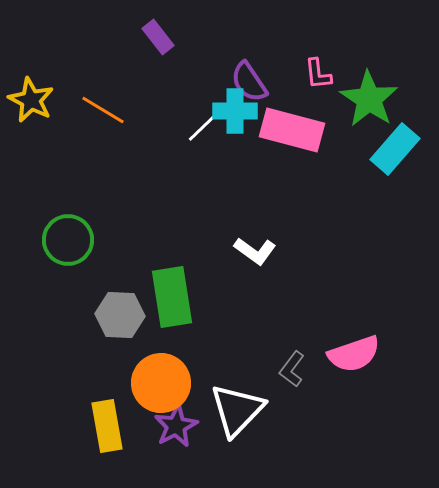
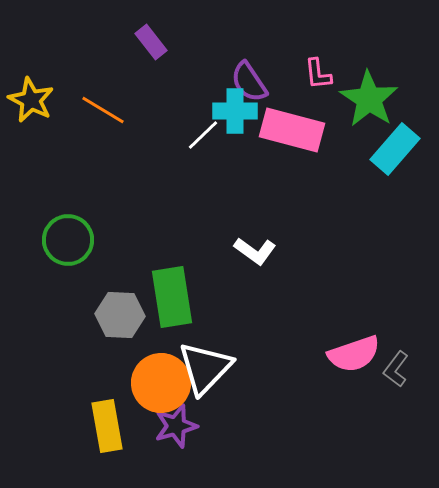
purple rectangle: moved 7 px left, 5 px down
white line: moved 8 px down
gray L-shape: moved 104 px right
white triangle: moved 32 px left, 42 px up
purple star: rotated 12 degrees clockwise
